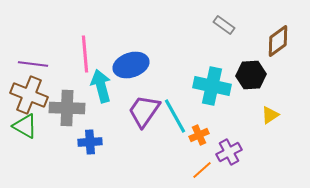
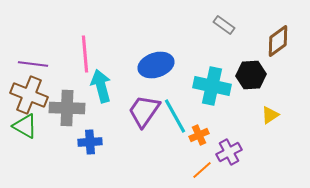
blue ellipse: moved 25 px right
